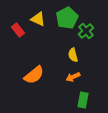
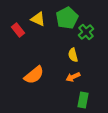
green cross: moved 1 px down
